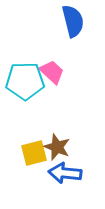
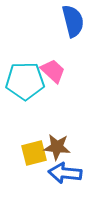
pink trapezoid: moved 1 px right, 1 px up
brown star: rotated 16 degrees counterclockwise
